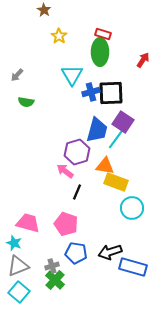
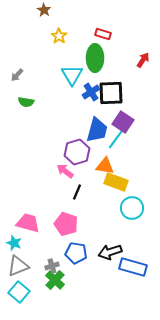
green ellipse: moved 5 px left, 6 px down
blue cross: rotated 18 degrees counterclockwise
